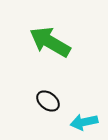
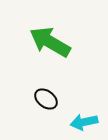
black ellipse: moved 2 px left, 2 px up
